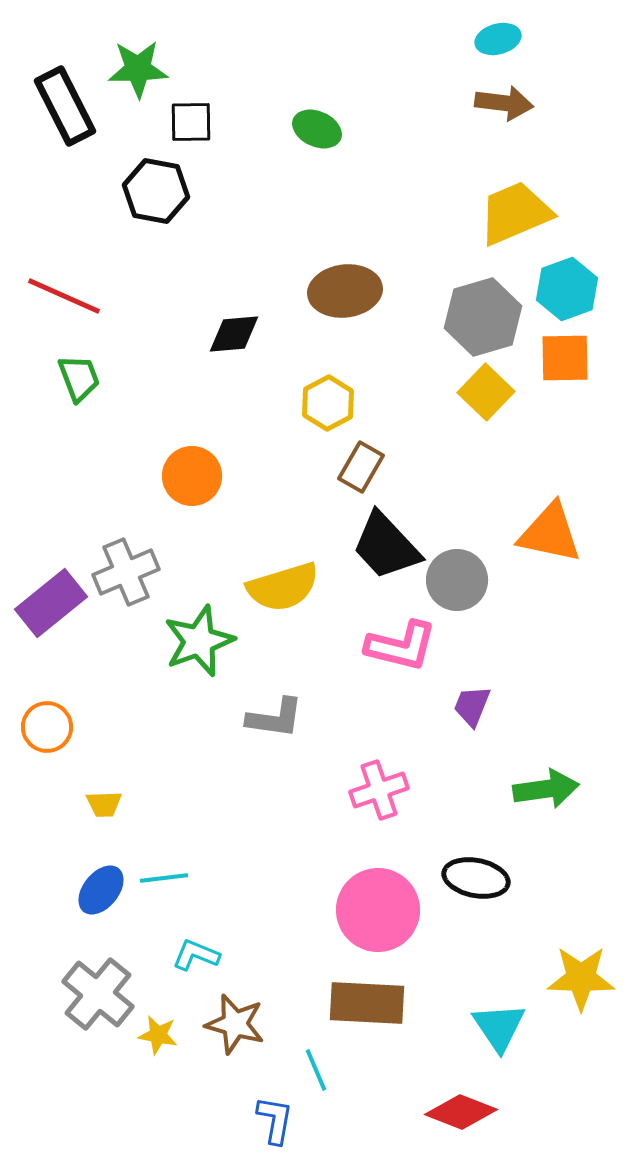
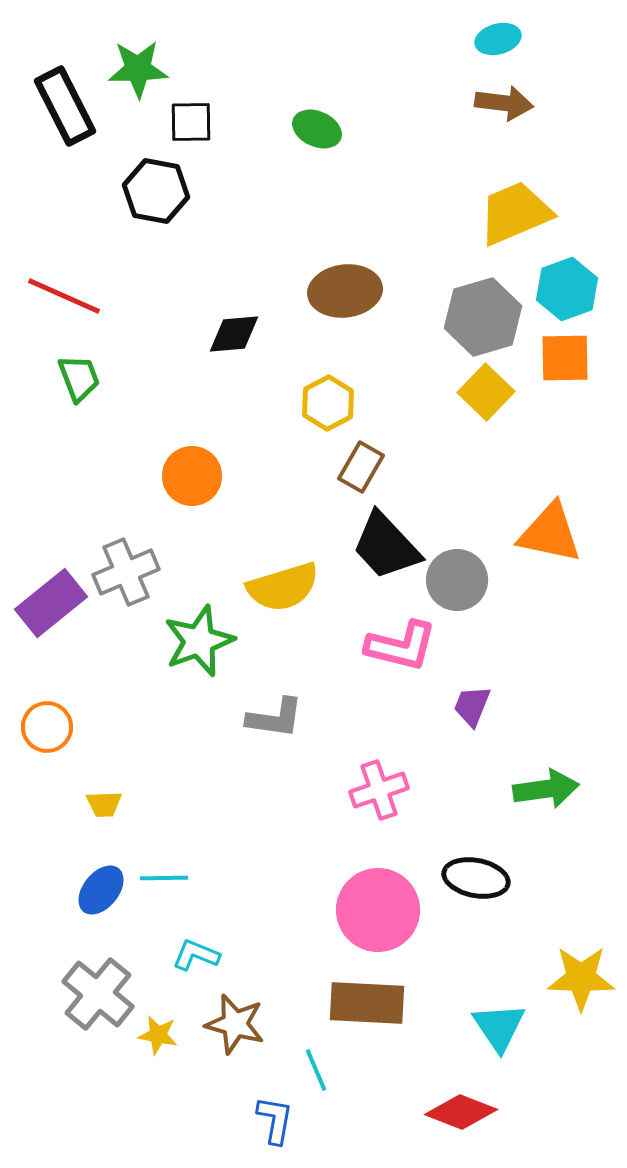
cyan line at (164, 878): rotated 6 degrees clockwise
